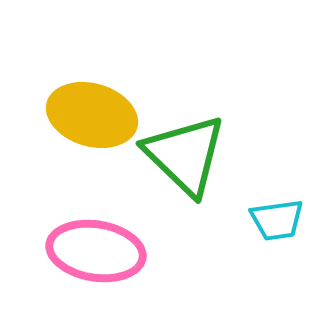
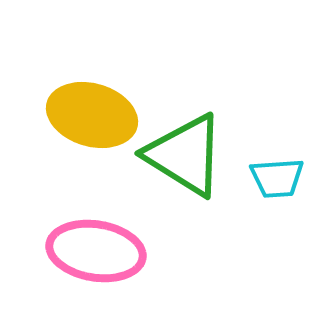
green triangle: rotated 12 degrees counterclockwise
cyan trapezoid: moved 42 px up; rotated 4 degrees clockwise
